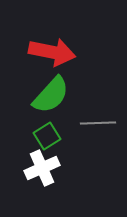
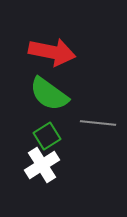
green semicircle: moved 2 px left, 1 px up; rotated 84 degrees clockwise
gray line: rotated 8 degrees clockwise
white cross: moved 3 px up; rotated 8 degrees counterclockwise
